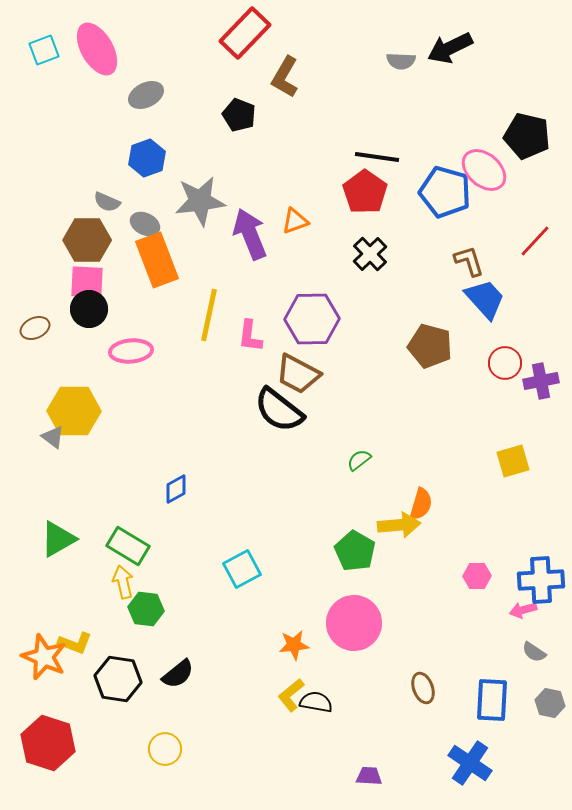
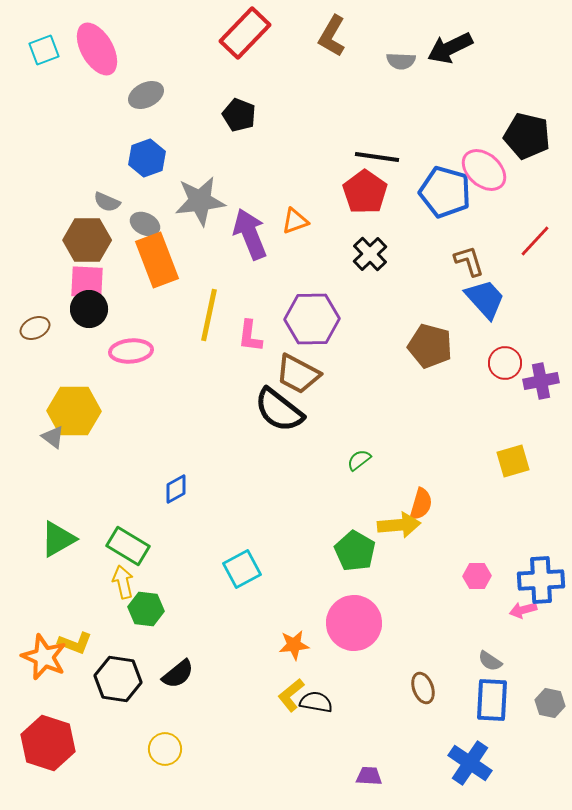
brown L-shape at (285, 77): moved 47 px right, 41 px up
gray semicircle at (534, 652): moved 44 px left, 9 px down
